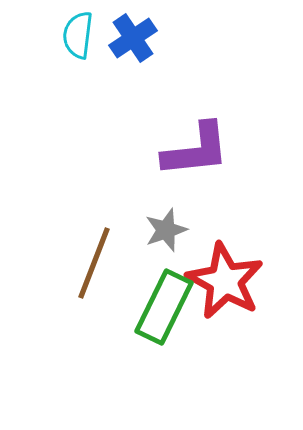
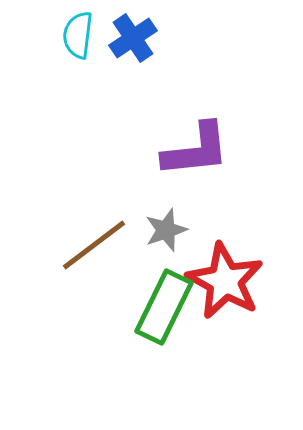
brown line: moved 18 px up; rotated 32 degrees clockwise
